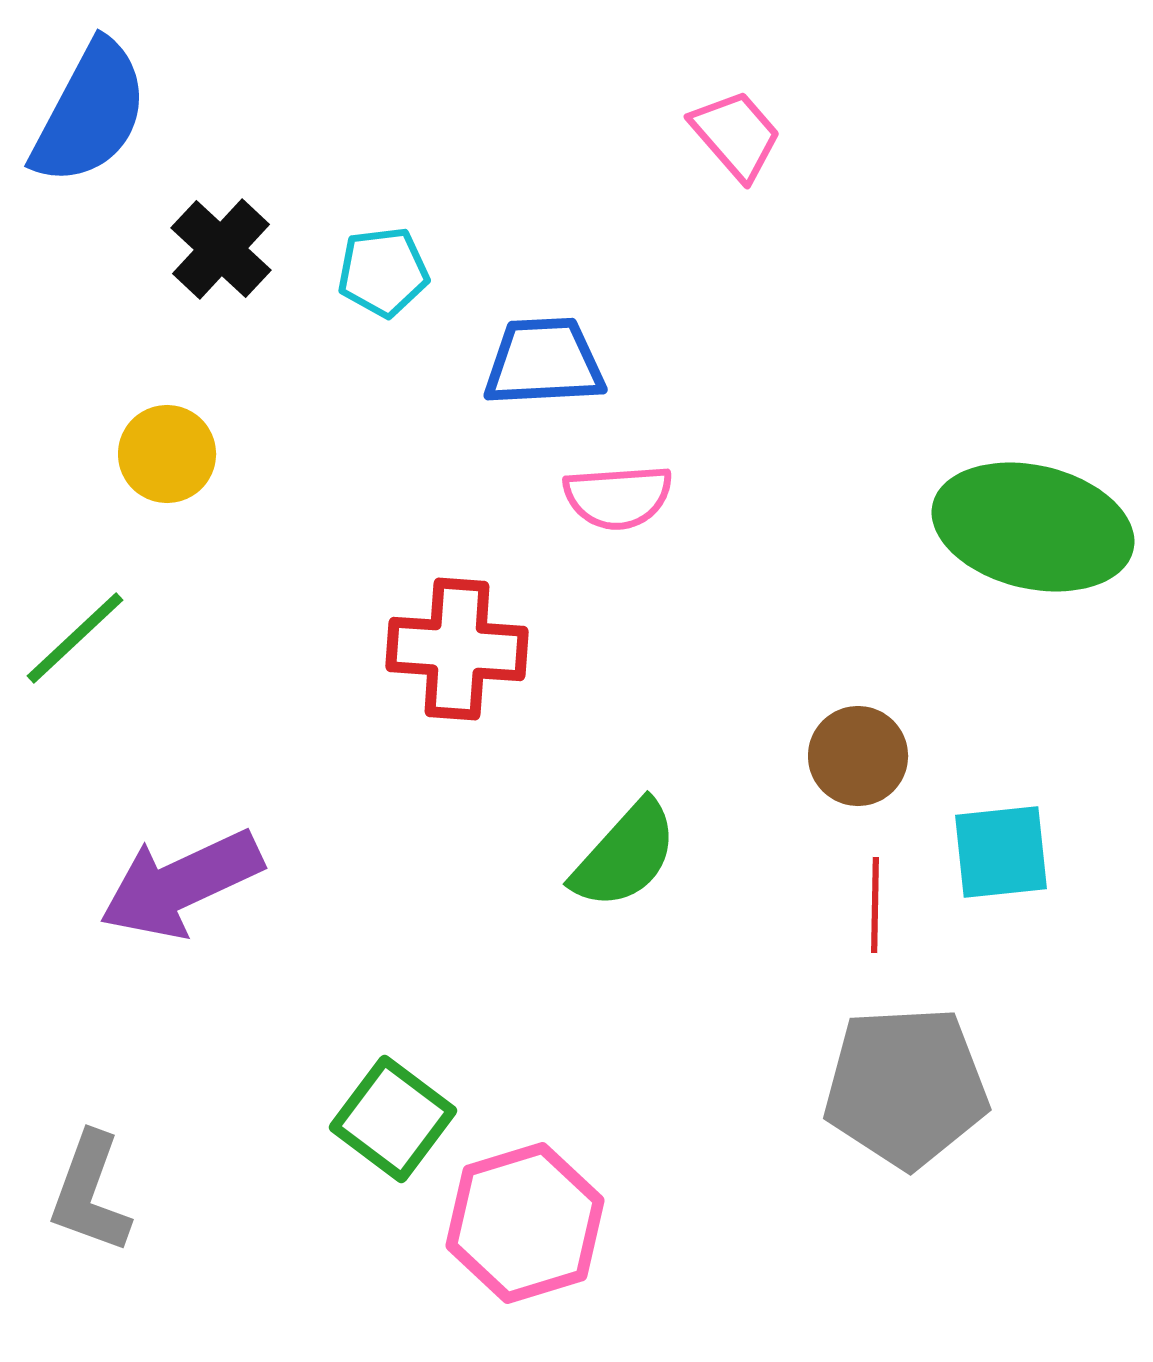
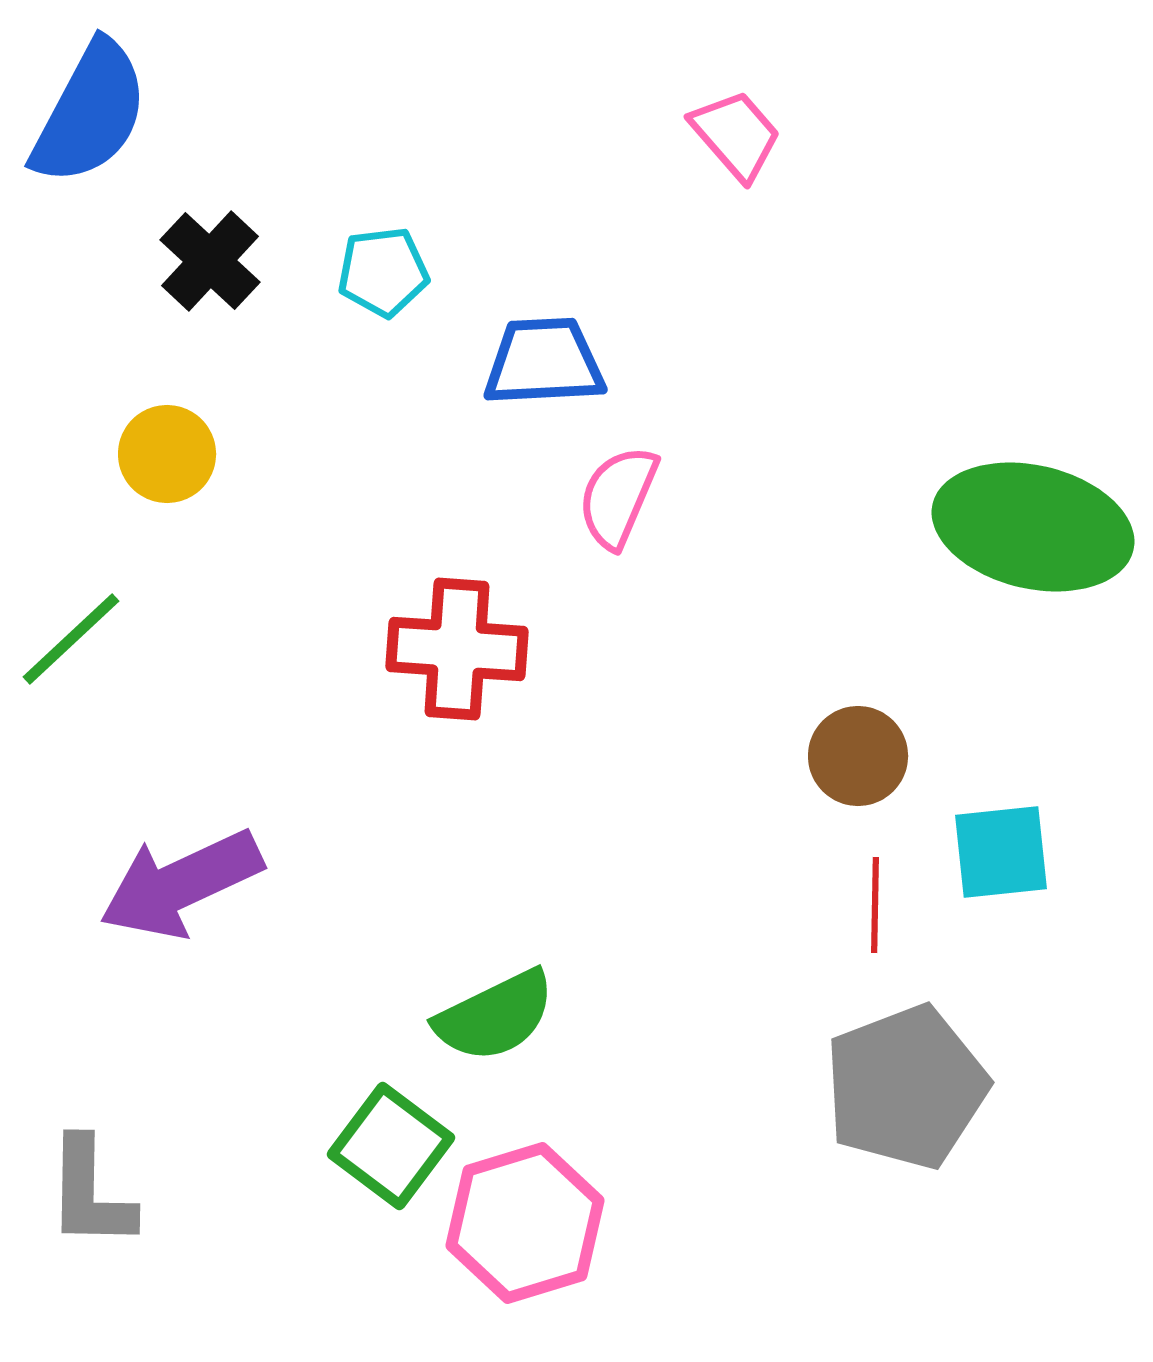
black cross: moved 11 px left, 12 px down
pink semicircle: rotated 117 degrees clockwise
green line: moved 4 px left, 1 px down
green semicircle: moved 130 px left, 161 px down; rotated 22 degrees clockwise
gray pentagon: rotated 18 degrees counterclockwise
green square: moved 2 px left, 27 px down
gray L-shape: rotated 19 degrees counterclockwise
